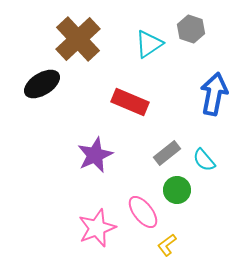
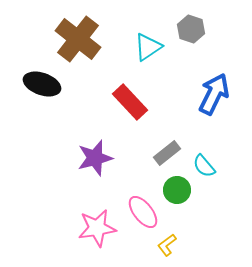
brown cross: rotated 9 degrees counterclockwise
cyan triangle: moved 1 px left, 3 px down
black ellipse: rotated 51 degrees clockwise
blue arrow: rotated 15 degrees clockwise
red rectangle: rotated 24 degrees clockwise
purple star: moved 3 px down; rotated 9 degrees clockwise
cyan semicircle: moved 6 px down
pink star: rotated 12 degrees clockwise
